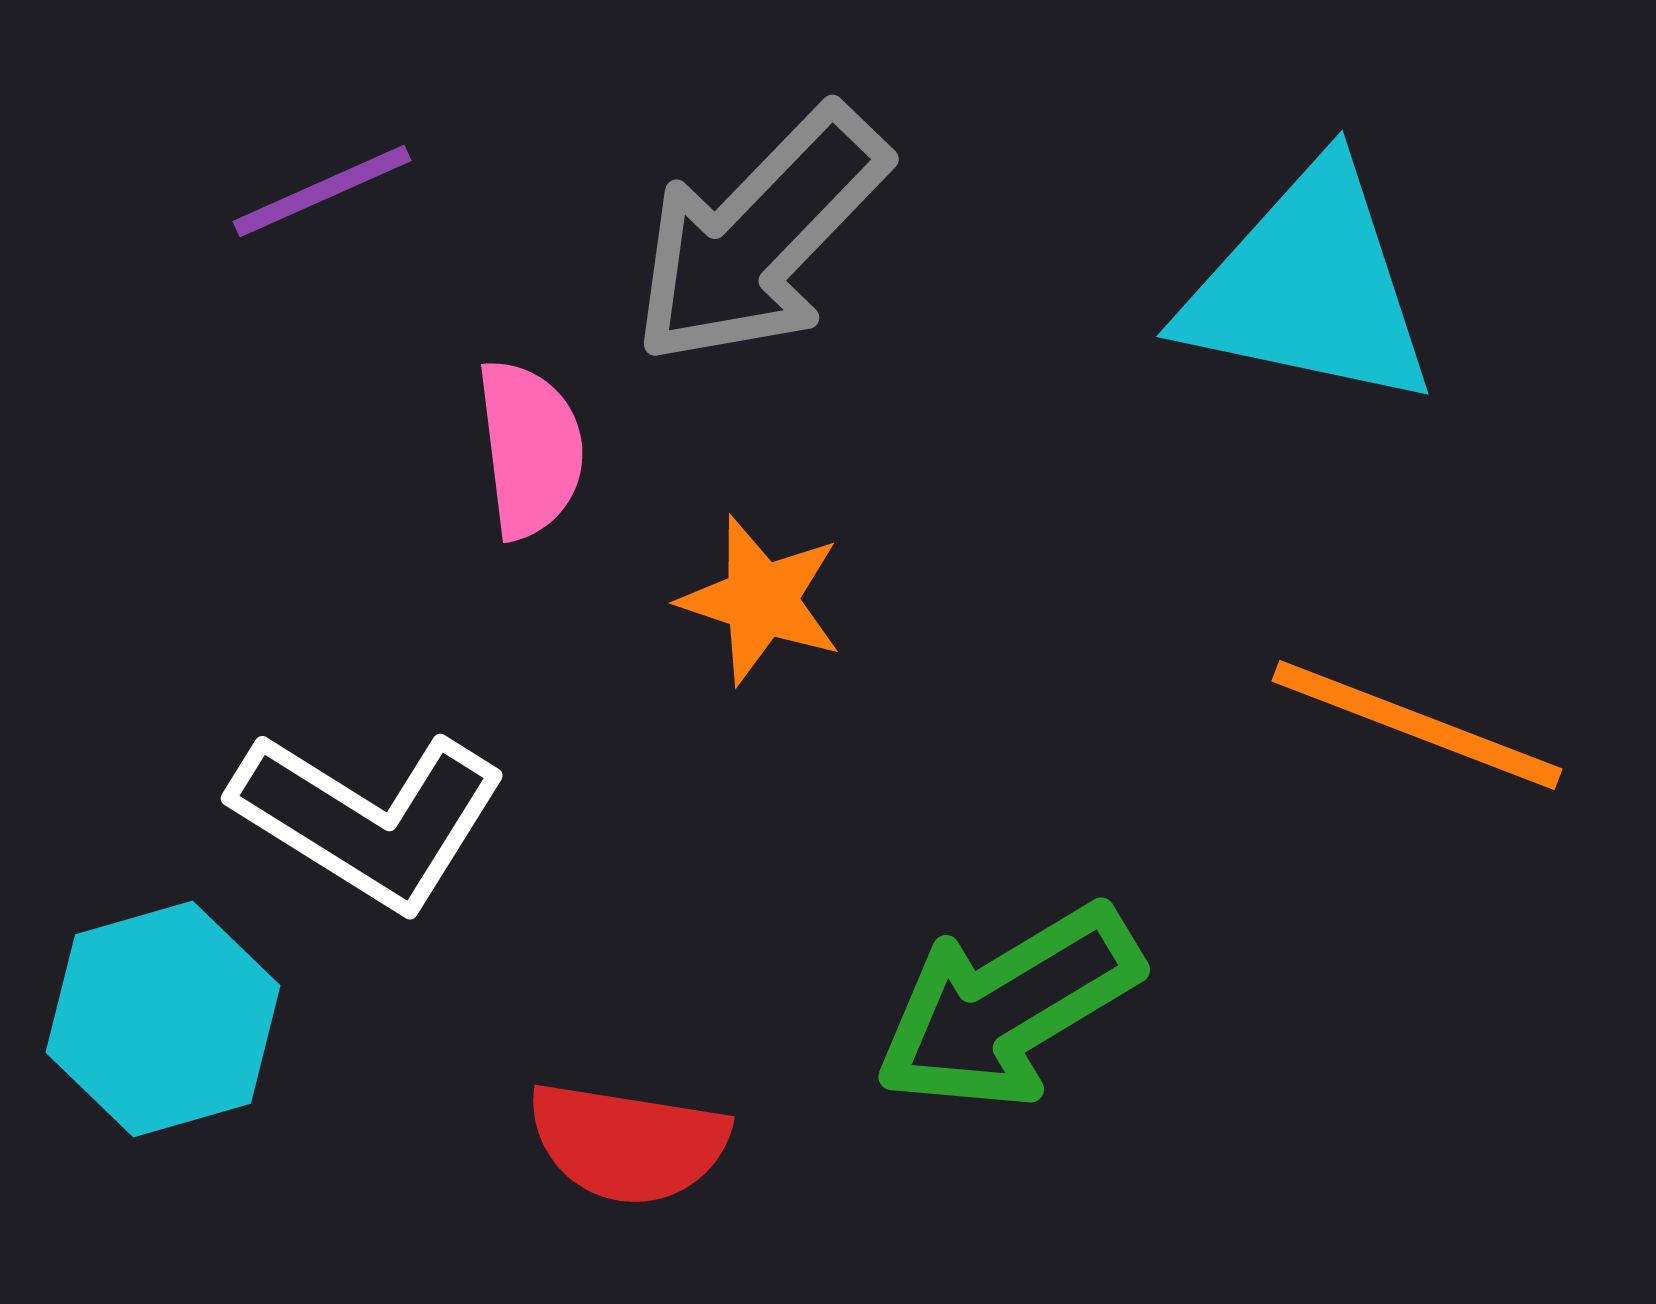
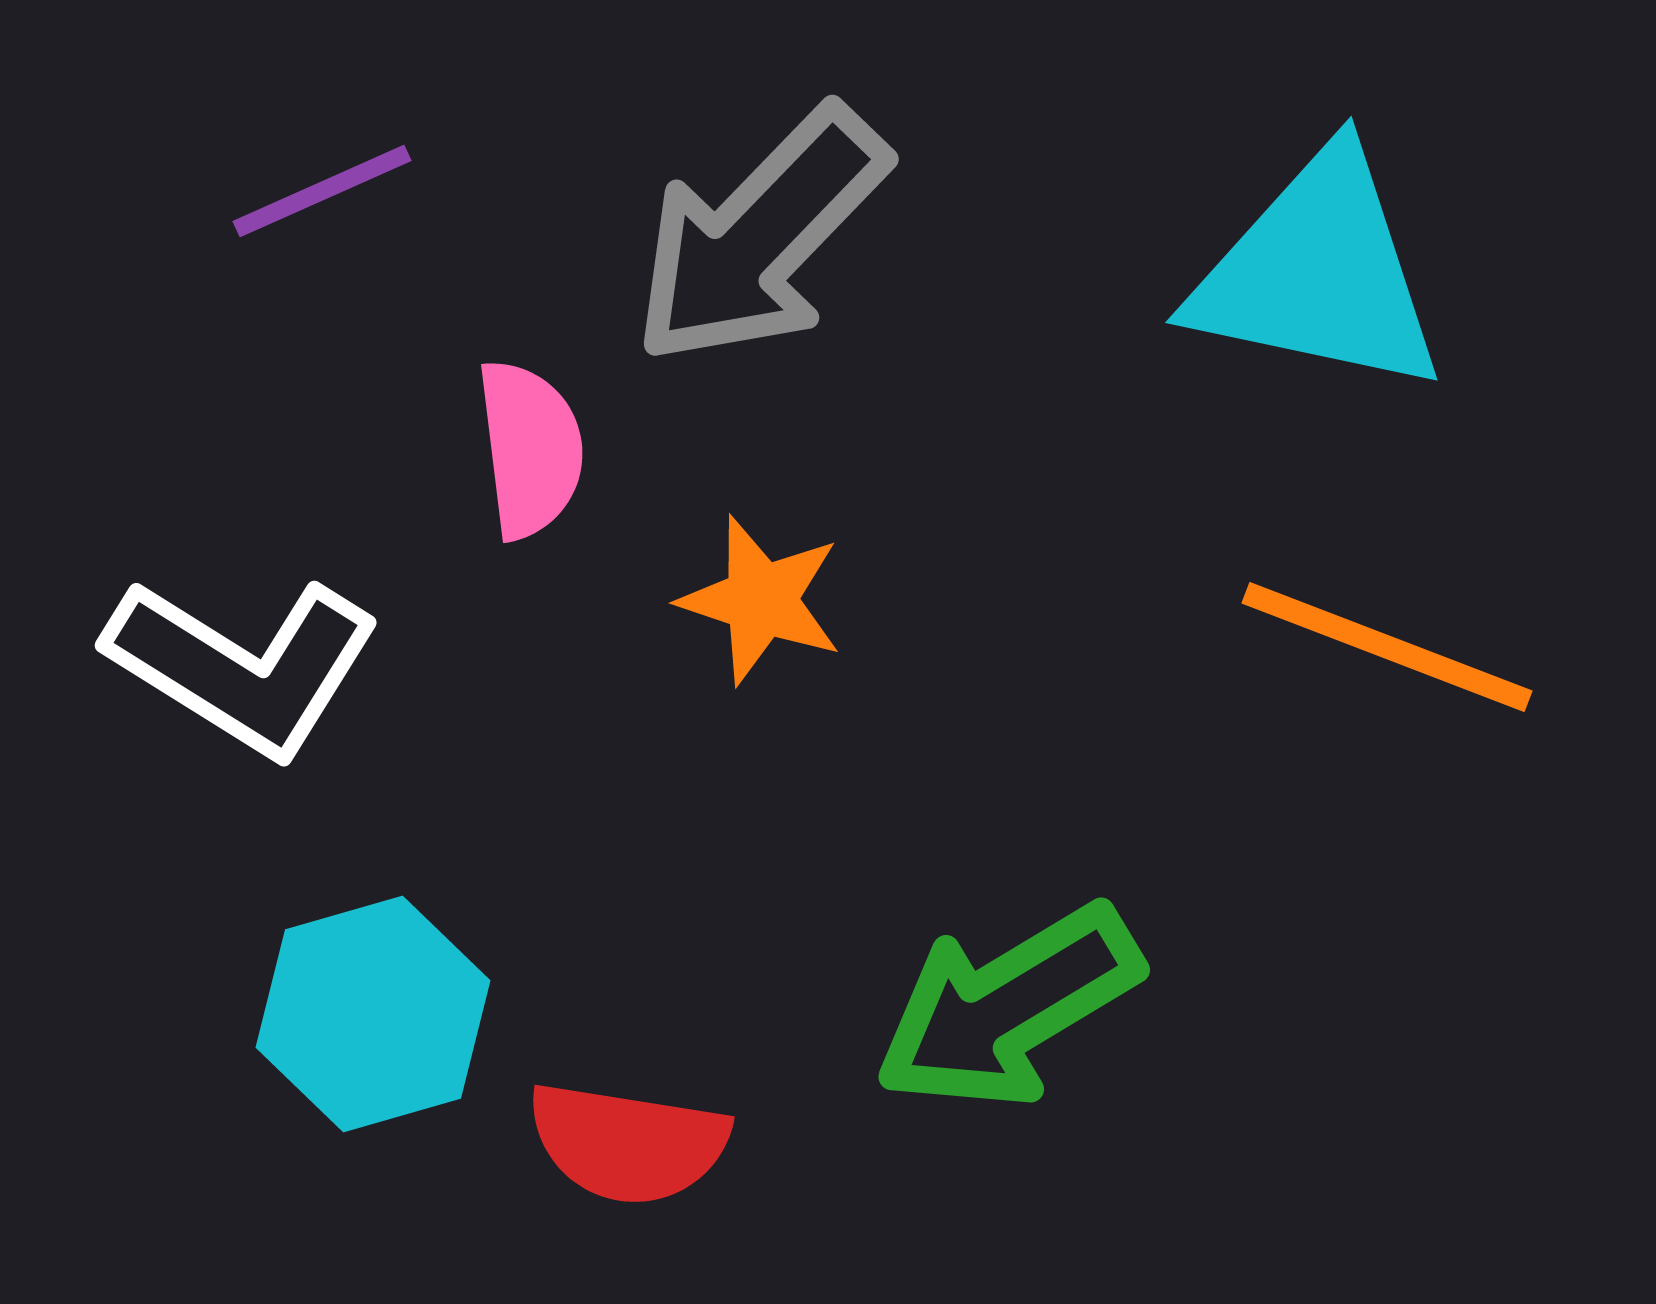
cyan triangle: moved 9 px right, 14 px up
orange line: moved 30 px left, 78 px up
white L-shape: moved 126 px left, 153 px up
cyan hexagon: moved 210 px right, 5 px up
